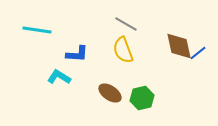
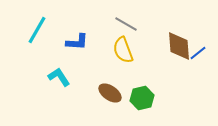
cyan line: rotated 68 degrees counterclockwise
brown diamond: rotated 8 degrees clockwise
blue L-shape: moved 12 px up
cyan L-shape: rotated 25 degrees clockwise
